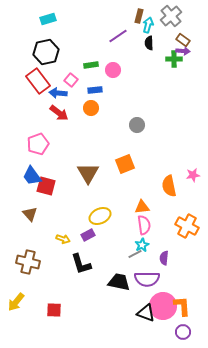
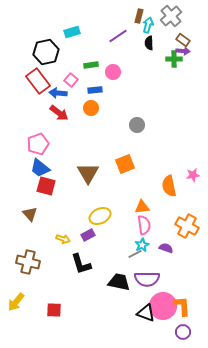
cyan rectangle at (48, 19): moved 24 px right, 13 px down
pink circle at (113, 70): moved 2 px down
blue trapezoid at (32, 176): moved 8 px right, 8 px up; rotated 15 degrees counterclockwise
purple semicircle at (164, 258): moved 2 px right, 10 px up; rotated 104 degrees clockwise
